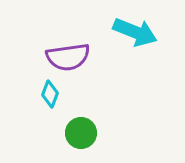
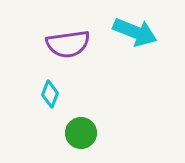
purple semicircle: moved 13 px up
